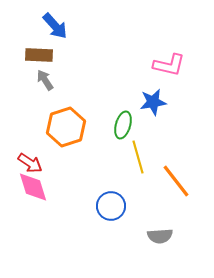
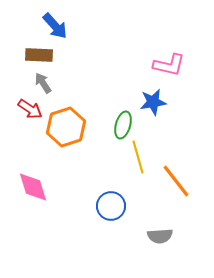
gray arrow: moved 2 px left, 3 px down
red arrow: moved 54 px up
